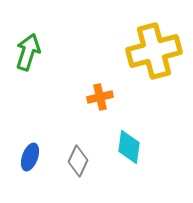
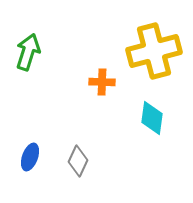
orange cross: moved 2 px right, 15 px up; rotated 15 degrees clockwise
cyan diamond: moved 23 px right, 29 px up
